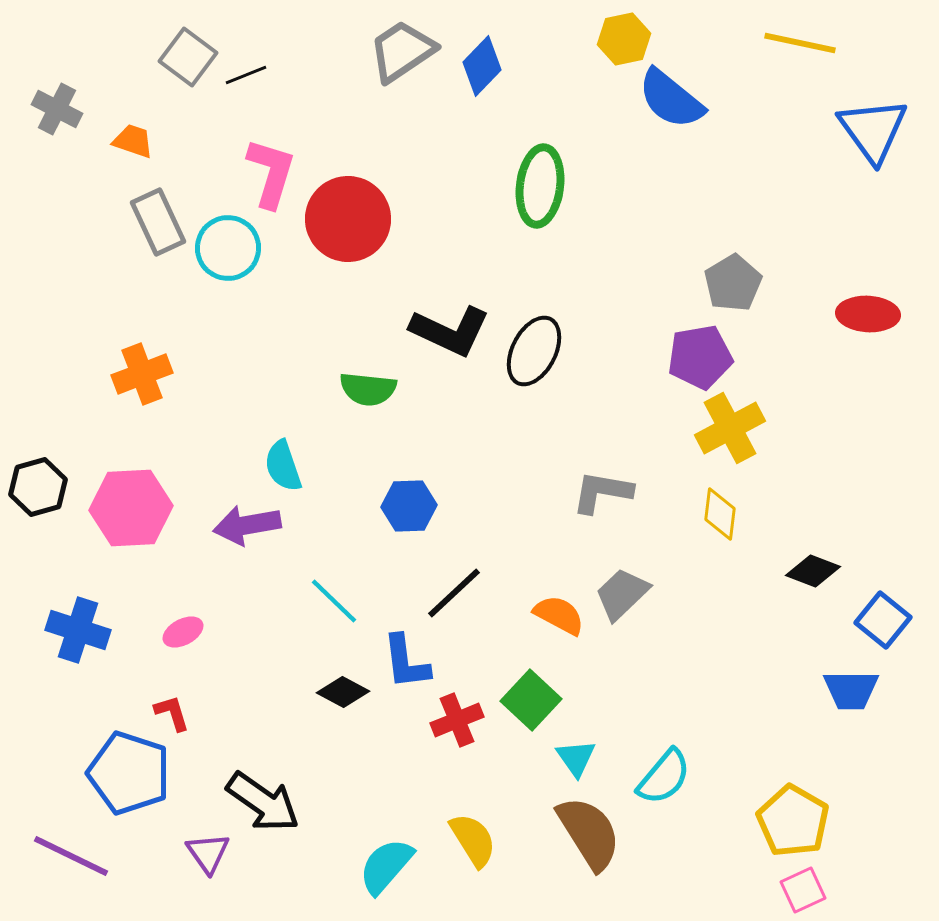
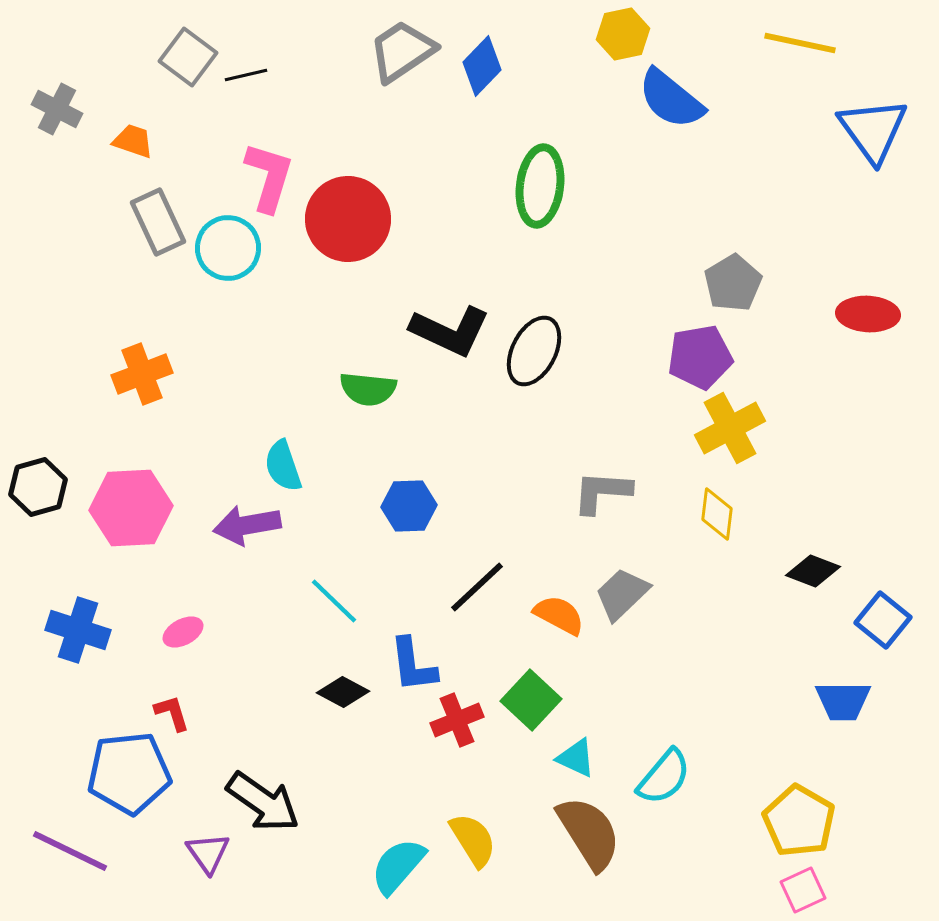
yellow hexagon at (624, 39): moved 1 px left, 5 px up
black line at (246, 75): rotated 9 degrees clockwise
pink L-shape at (271, 173): moved 2 px left, 4 px down
gray L-shape at (602, 492): rotated 6 degrees counterclockwise
yellow diamond at (720, 514): moved 3 px left
black line at (454, 593): moved 23 px right, 6 px up
blue L-shape at (406, 662): moved 7 px right, 3 px down
blue trapezoid at (851, 690): moved 8 px left, 11 px down
cyan triangle at (576, 758): rotated 30 degrees counterclockwise
blue pentagon at (129, 773): rotated 24 degrees counterclockwise
yellow pentagon at (793, 821): moved 6 px right
purple line at (71, 856): moved 1 px left, 5 px up
cyan semicircle at (386, 866): moved 12 px right
